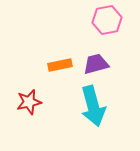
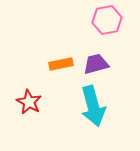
orange rectangle: moved 1 px right, 1 px up
red star: rotated 30 degrees counterclockwise
